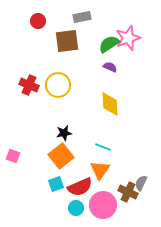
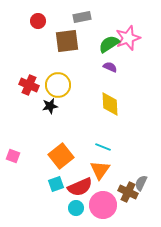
black star: moved 14 px left, 27 px up
